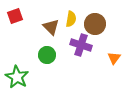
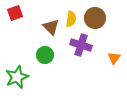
red square: moved 3 px up
brown circle: moved 6 px up
green circle: moved 2 px left
green star: rotated 20 degrees clockwise
